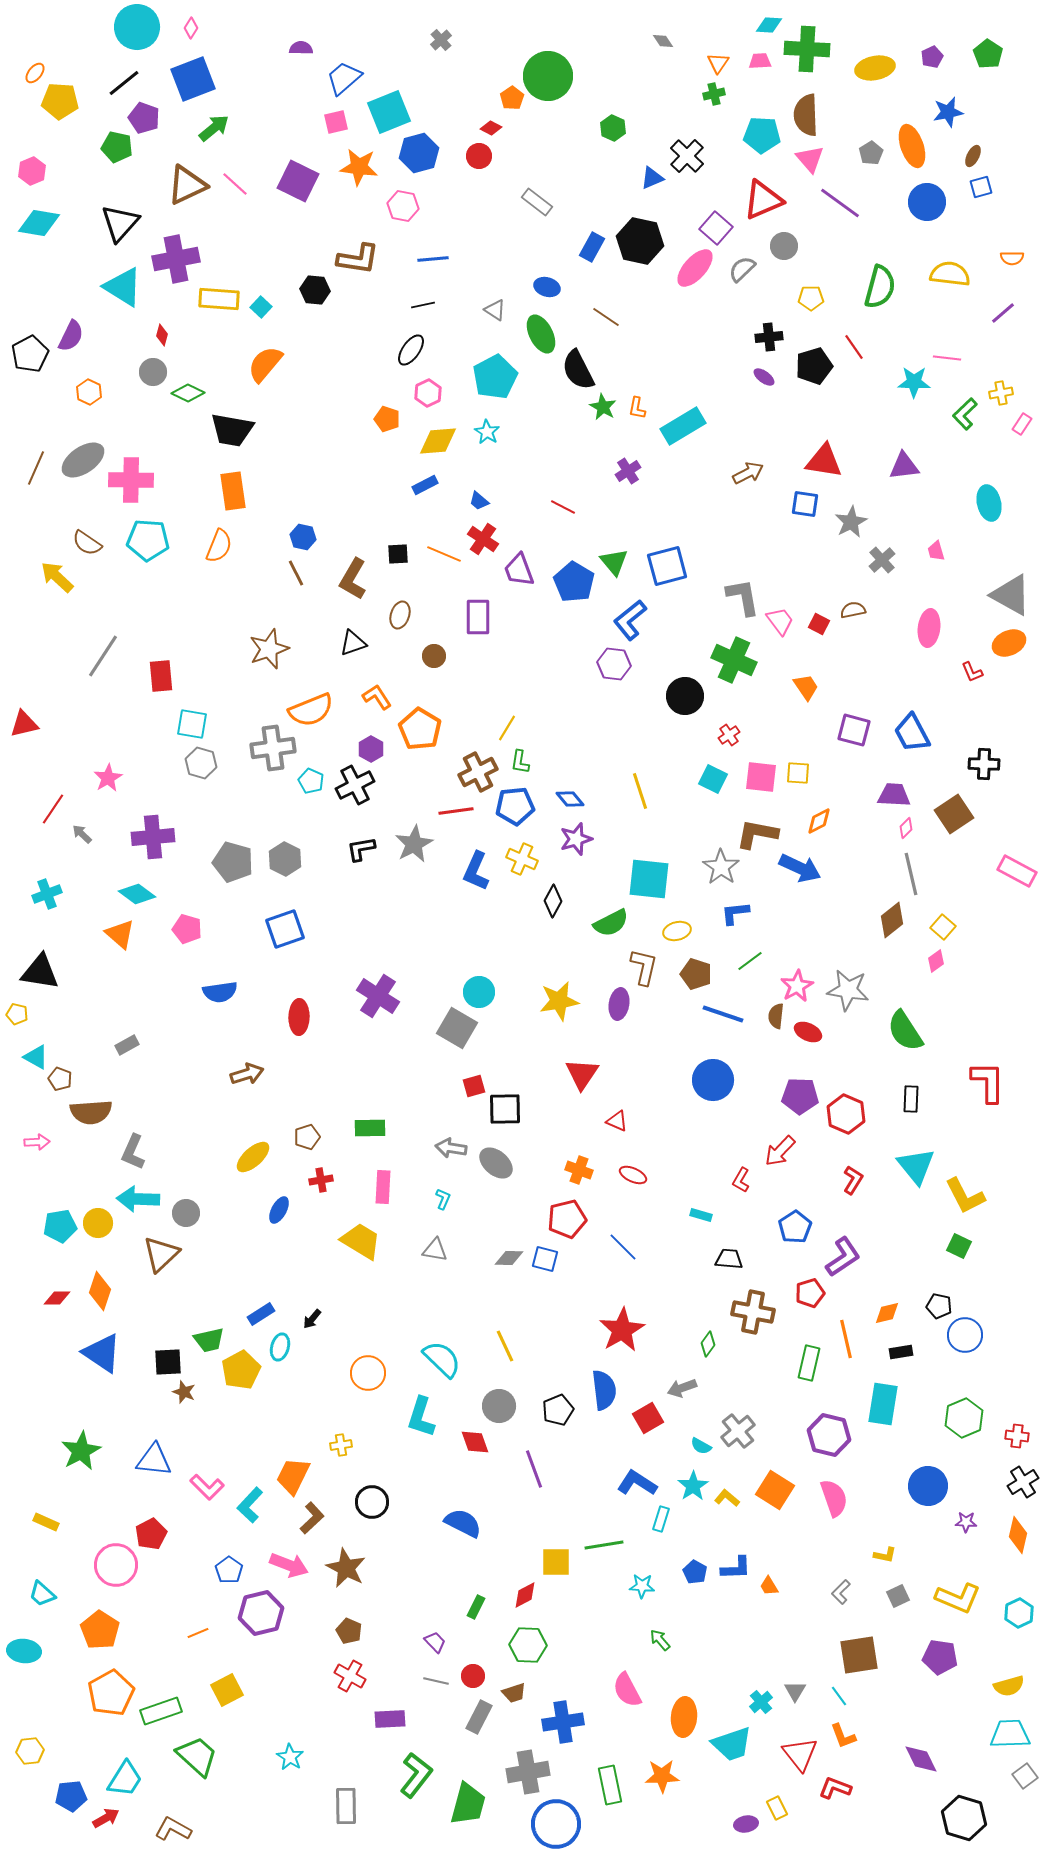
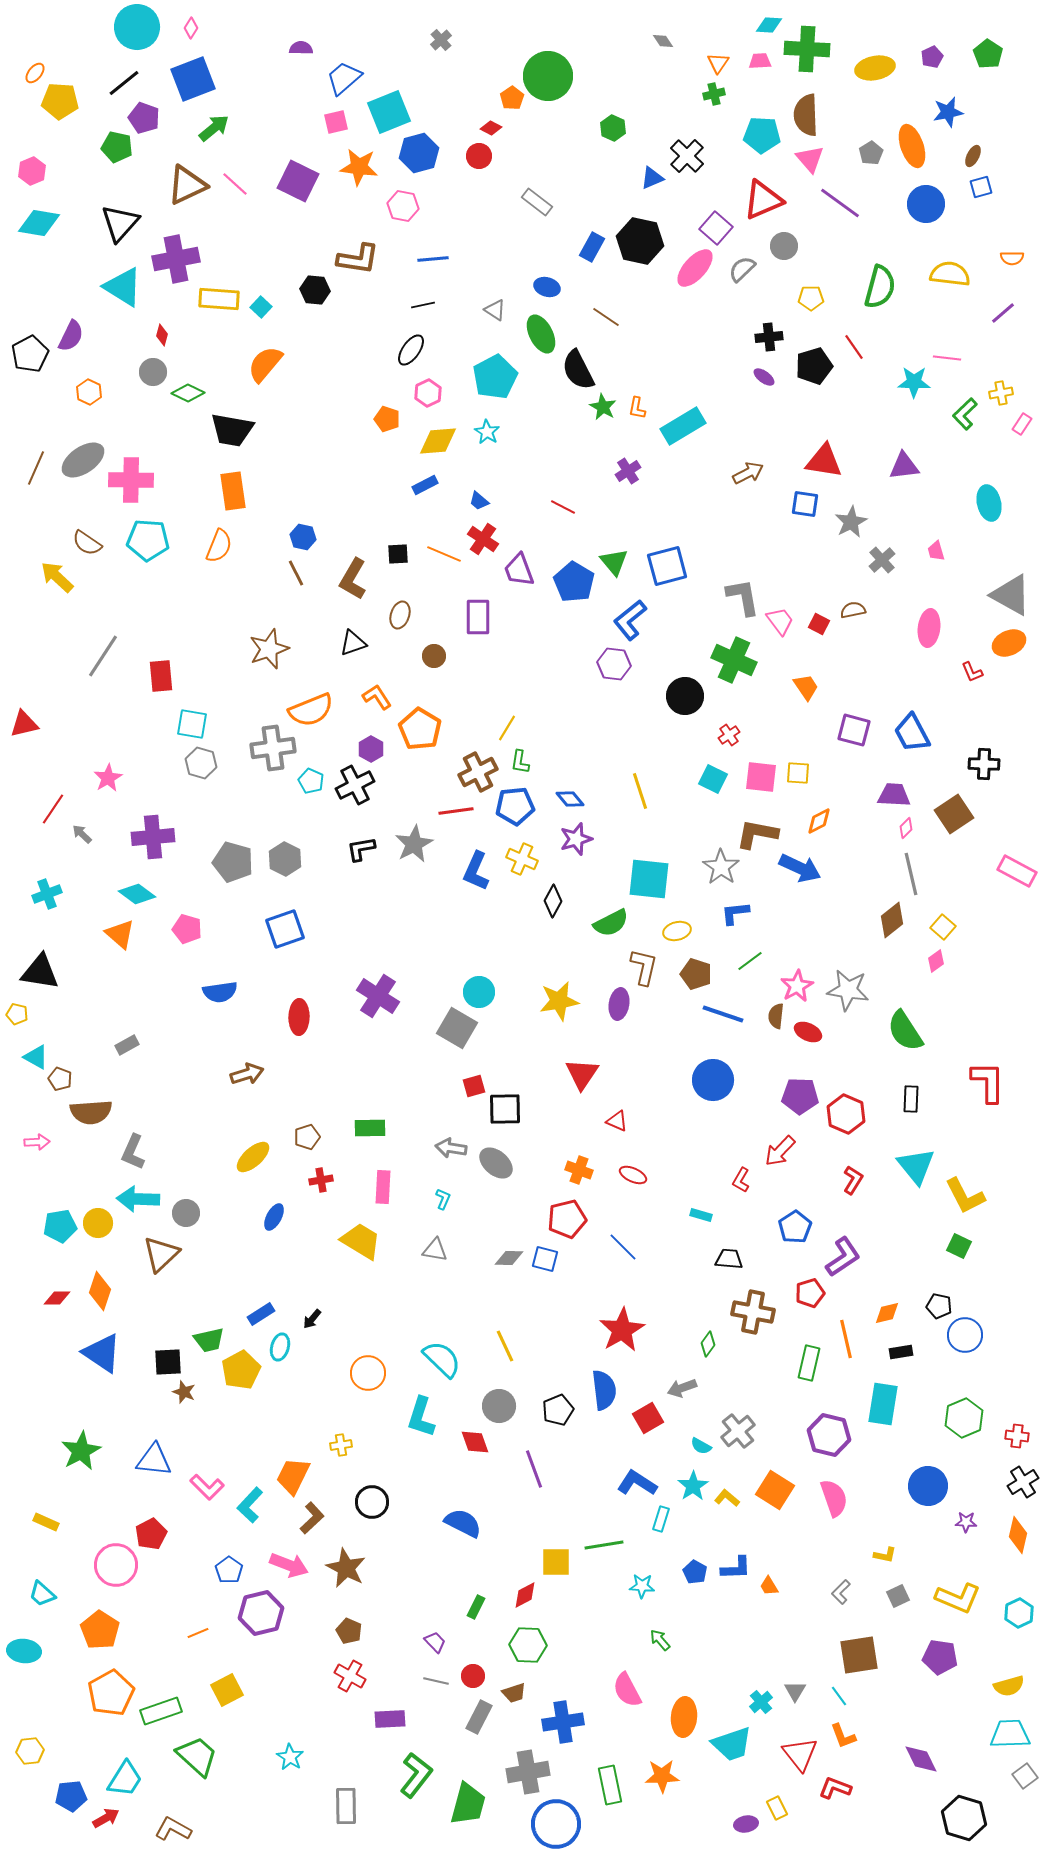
blue circle at (927, 202): moved 1 px left, 2 px down
blue ellipse at (279, 1210): moved 5 px left, 7 px down
